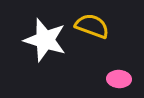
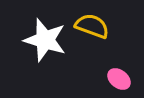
pink ellipse: rotated 35 degrees clockwise
